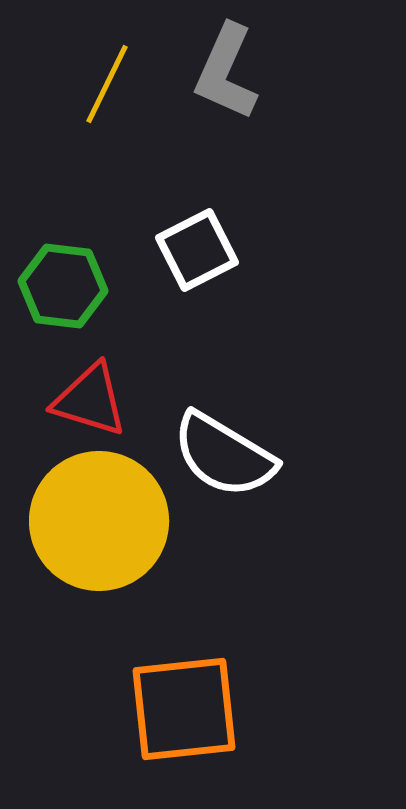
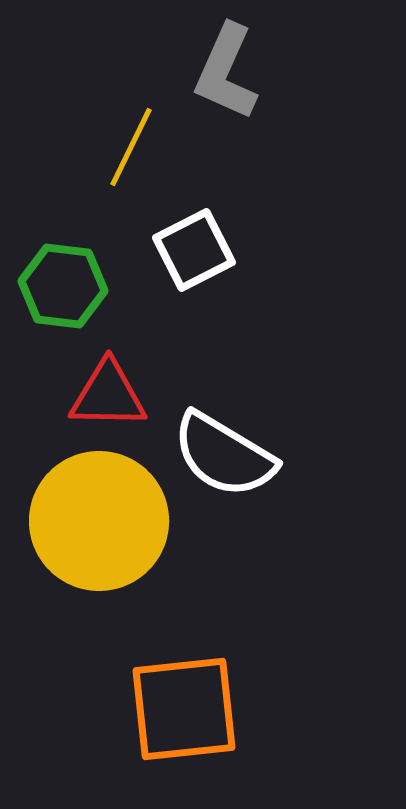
yellow line: moved 24 px right, 63 px down
white square: moved 3 px left
red triangle: moved 18 px right, 5 px up; rotated 16 degrees counterclockwise
